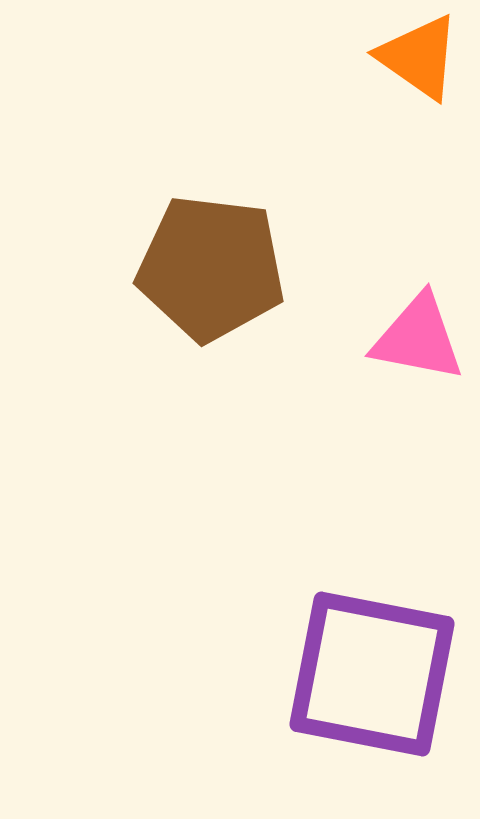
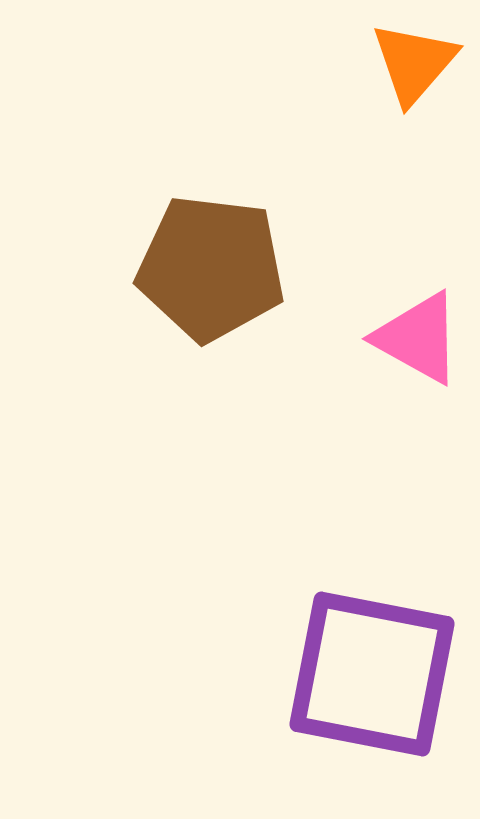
orange triangle: moved 5 px left, 6 px down; rotated 36 degrees clockwise
pink triangle: rotated 18 degrees clockwise
